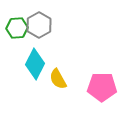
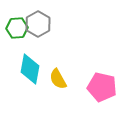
gray hexagon: moved 1 px left, 1 px up
cyan diamond: moved 5 px left, 5 px down; rotated 16 degrees counterclockwise
pink pentagon: rotated 12 degrees clockwise
